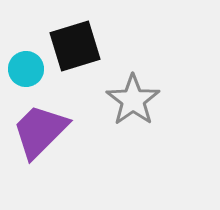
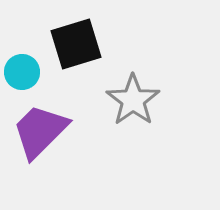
black square: moved 1 px right, 2 px up
cyan circle: moved 4 px left, 3 px down
